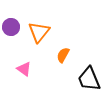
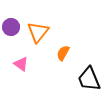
orange triangle: moved 1 px left
orange semicircle: moved 2 px up
pink triangle: moved 3 px left, 5 px up
